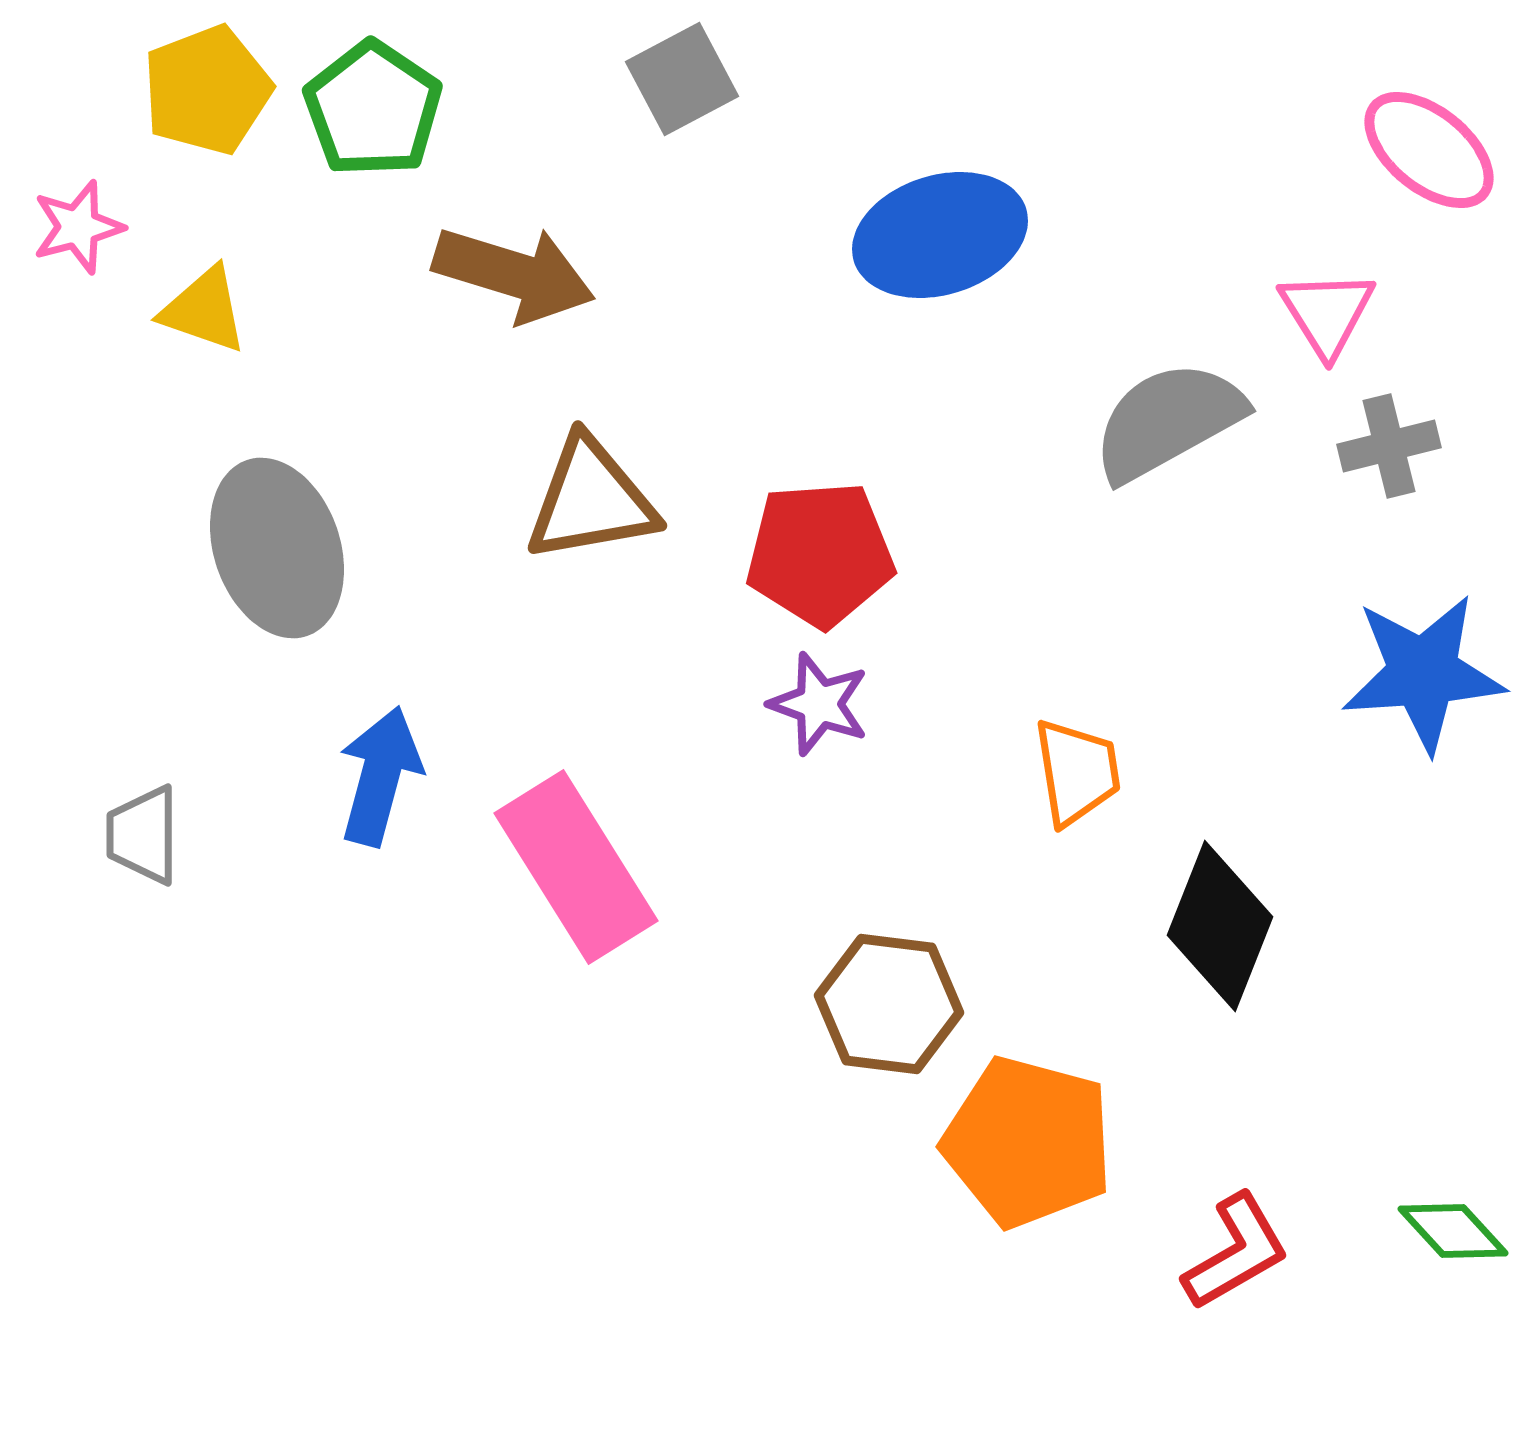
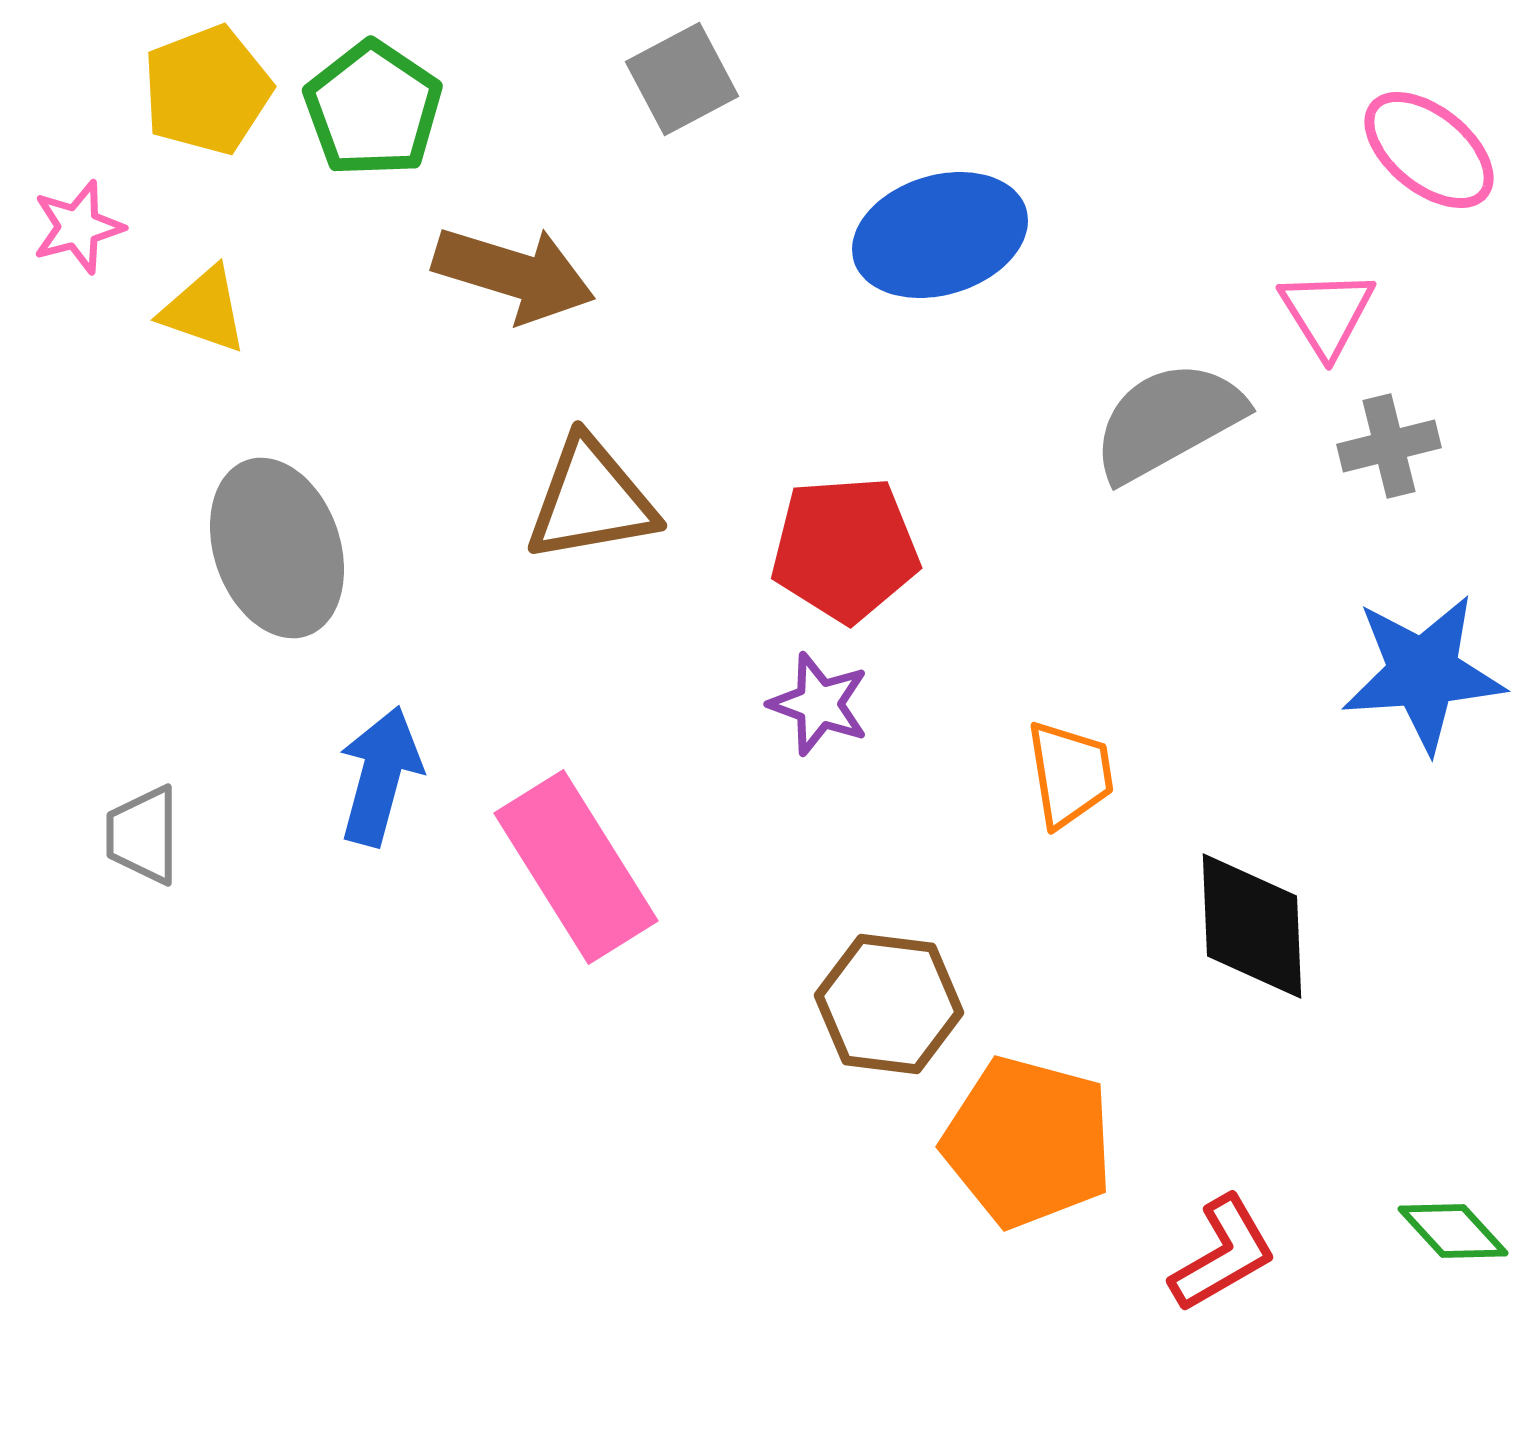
red pentagon: moved 25 px right, 5 px up
orange trapezoid: moved 7 px left, 2 px down
black diamond: moved 32 px right; rotated 24 degrees counterclockwise
red L-shape: moved 13 px left, 2 px down
